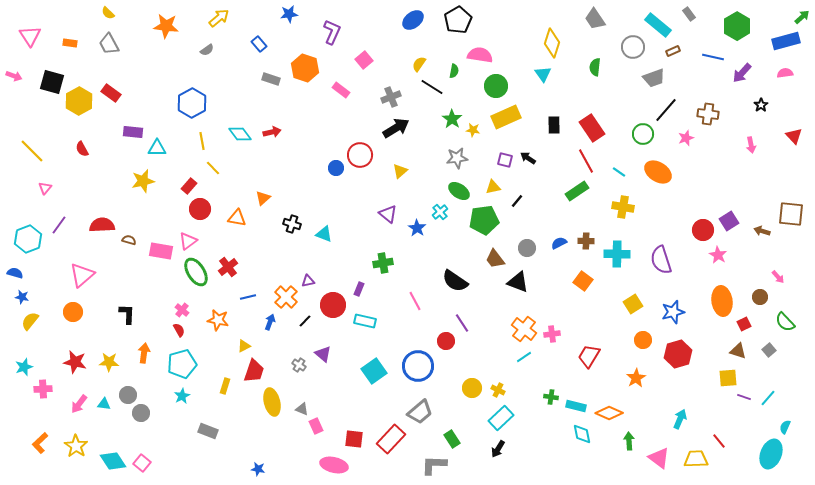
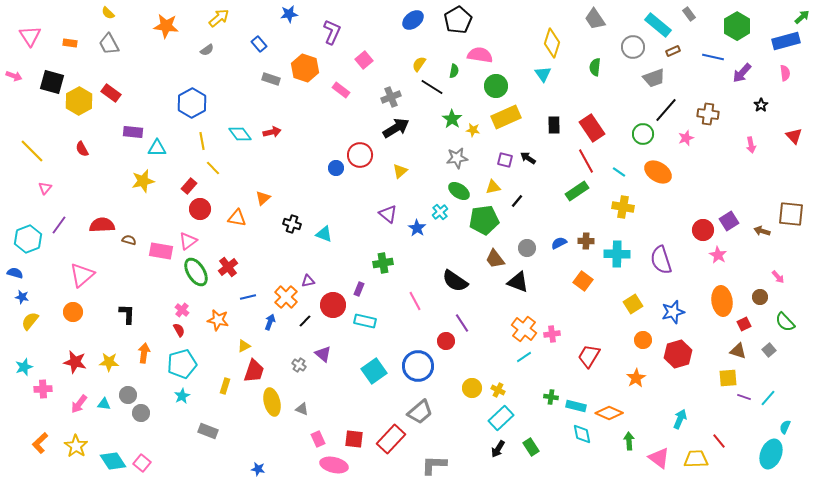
pink semicircle at (785, 73): rotated 91 degrees clockwise
pink rectangle at (316, 426): moved 2 px right, 13 px down
green rectangle at (452, 439): moved 79 px right, 8 px down
